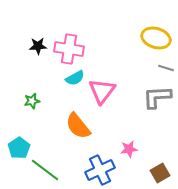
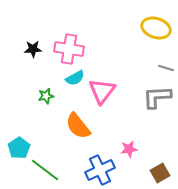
yellow ellipse: moved 10 px up
black star: moved 5 px left, 3 px down
green star: moved 14 px right, 5 px up
